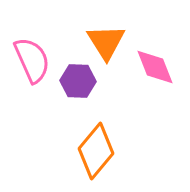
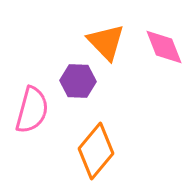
orange triangle: rotated 12 degrees counterclockwise
pink semicircle: moved 50 px down; rotated 39 degrees clockwise
pink diamond: moved 9 px right, 20 px up
